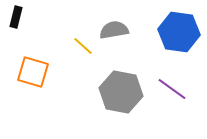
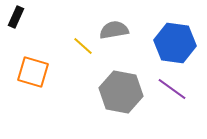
black rectangle: rotated 10 degrees clockwise
blue hexagon: moved 4 px left, 11 px down
